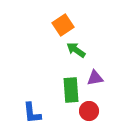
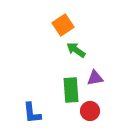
red circle: moved 1 px right
